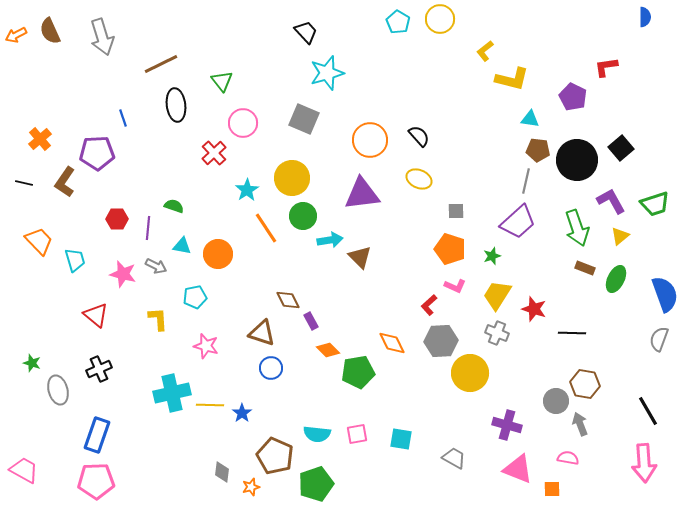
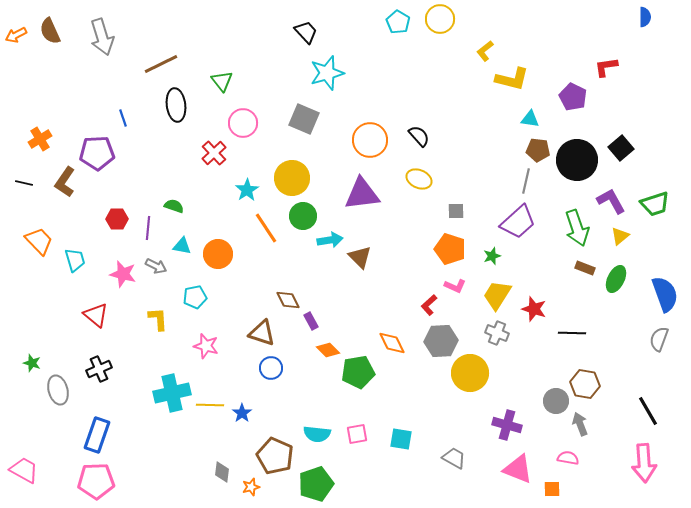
orange cross at (40, 139): rotated 10 degrees clockwise
